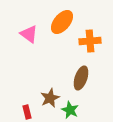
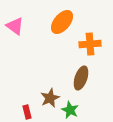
pink triangle: moved 14 px left, 8 px up
orange cross: moved 3 px down
